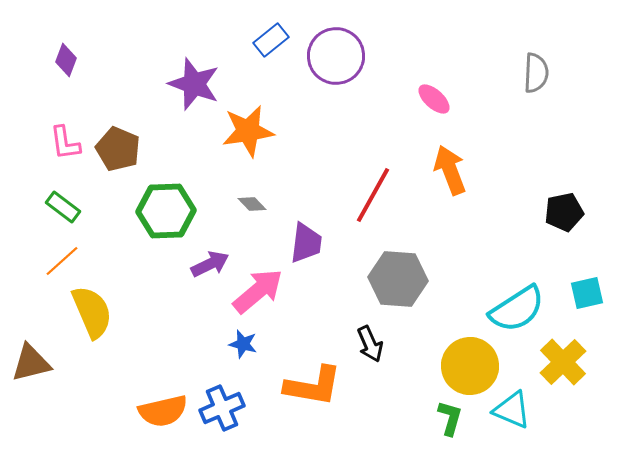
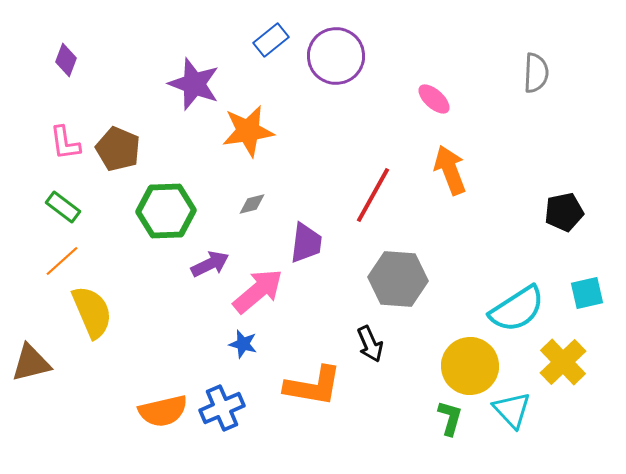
gray diamond: rotated 60 degrees counterclockwise
cyan triangle: rotated 24 degrees clockwise
